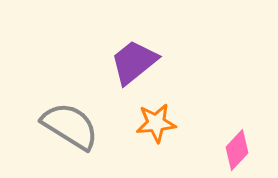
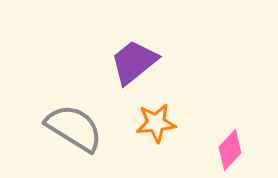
gray semicircle: moved 4 px right, 2 px down
pink diamond: moved 7 px left
